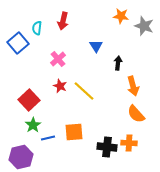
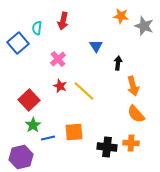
orange cross: moved 2 px right
